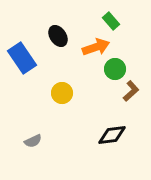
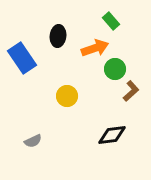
black ellipse: rotated 40 degrees clockwise
orange arrow: moved 1 px left, 1 px down
yellow circle: moved 5 px right, 3 px down
